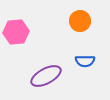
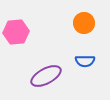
orange circle: moved 4 px right, 2 px down
